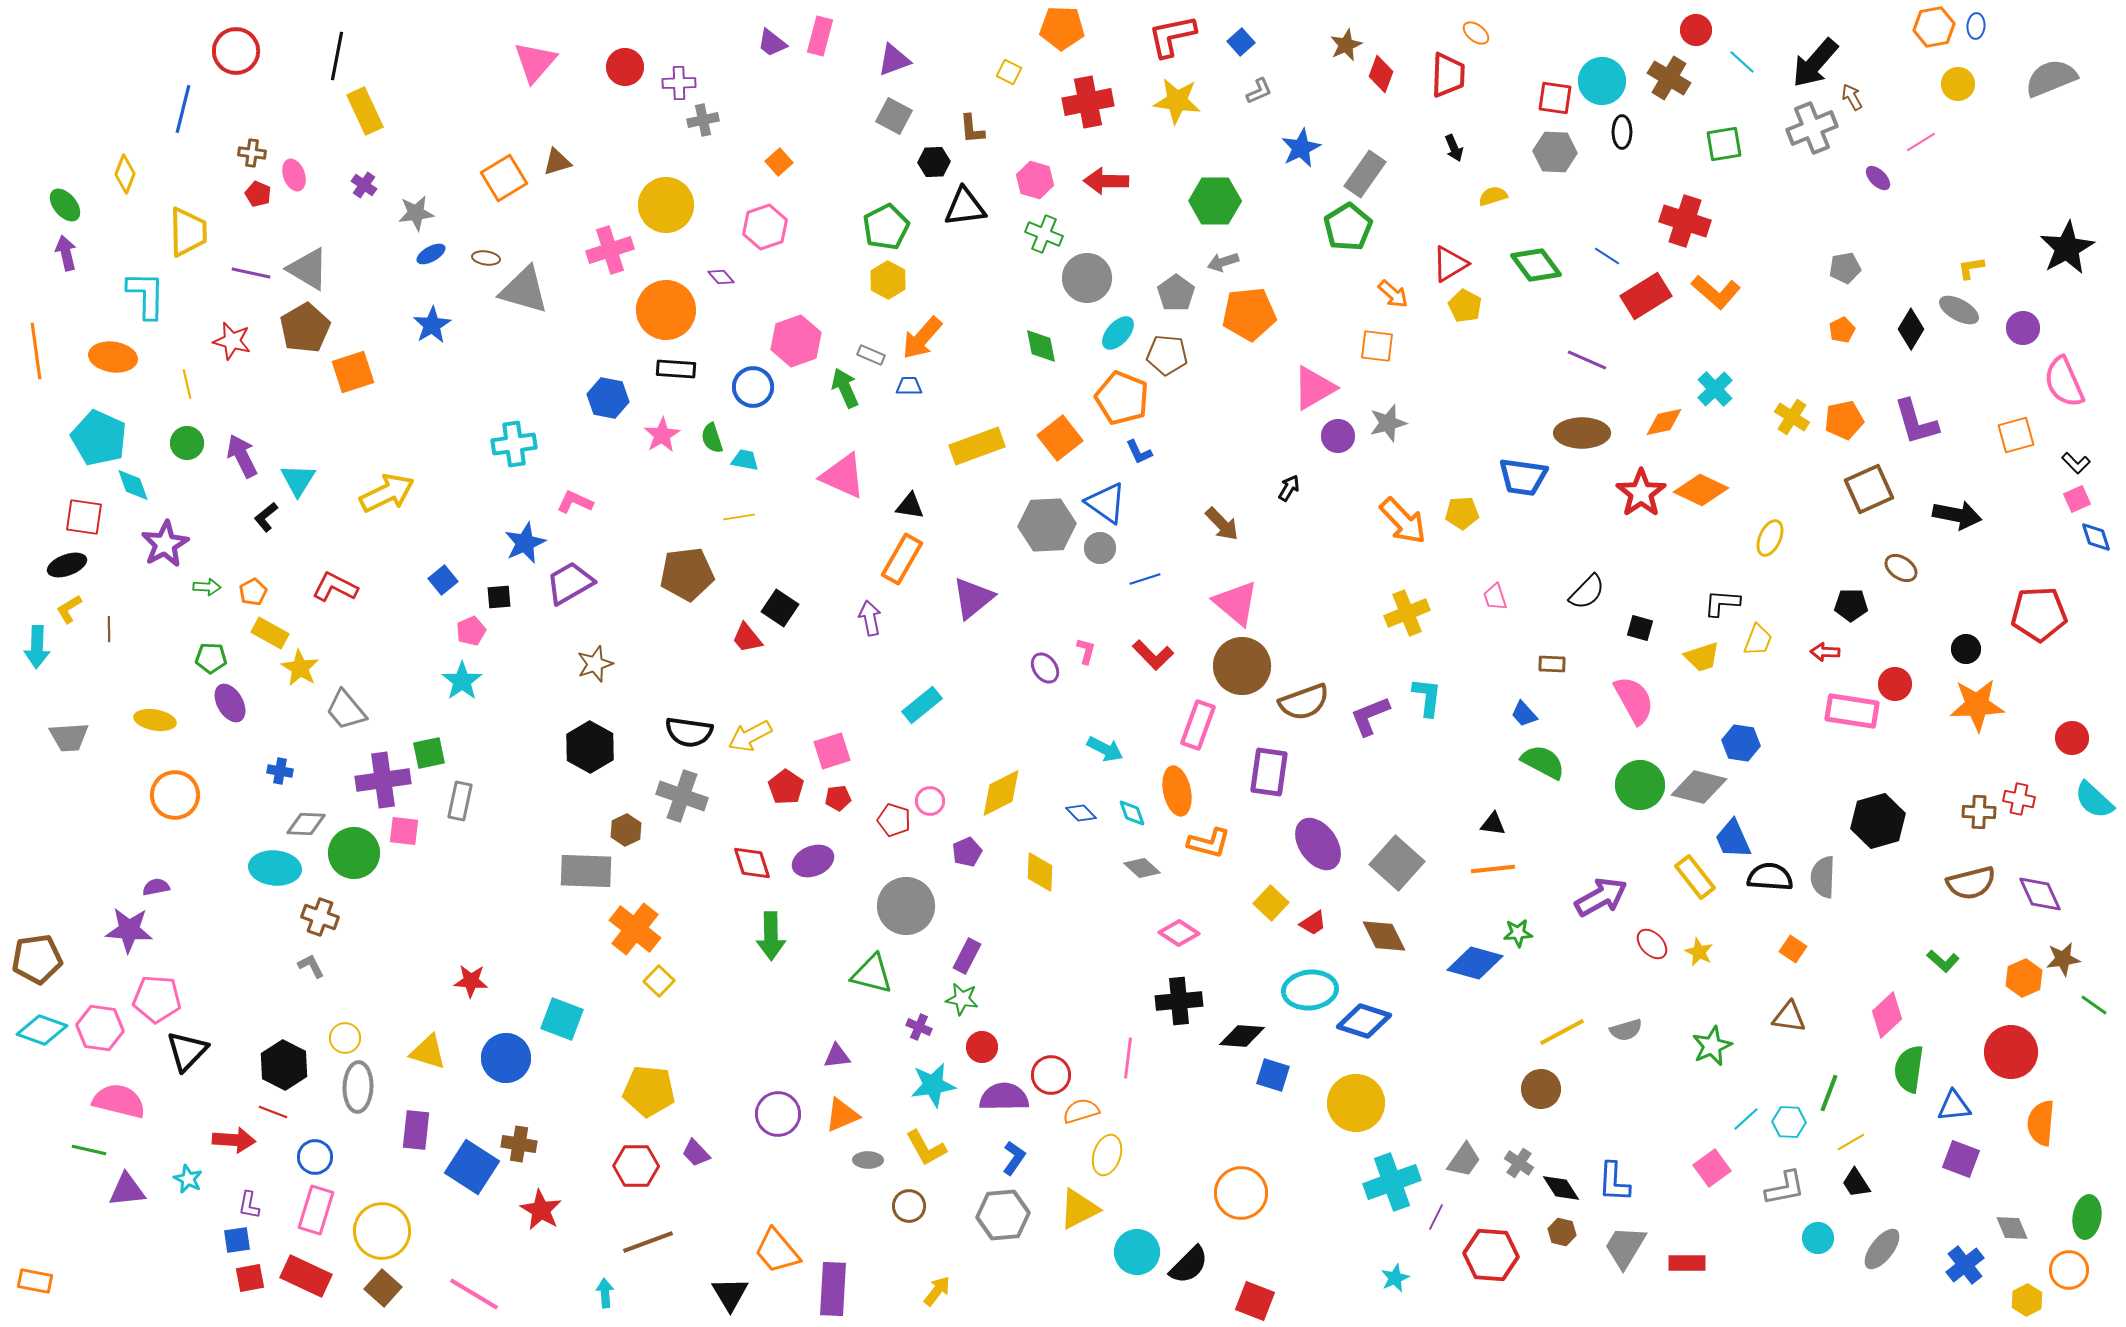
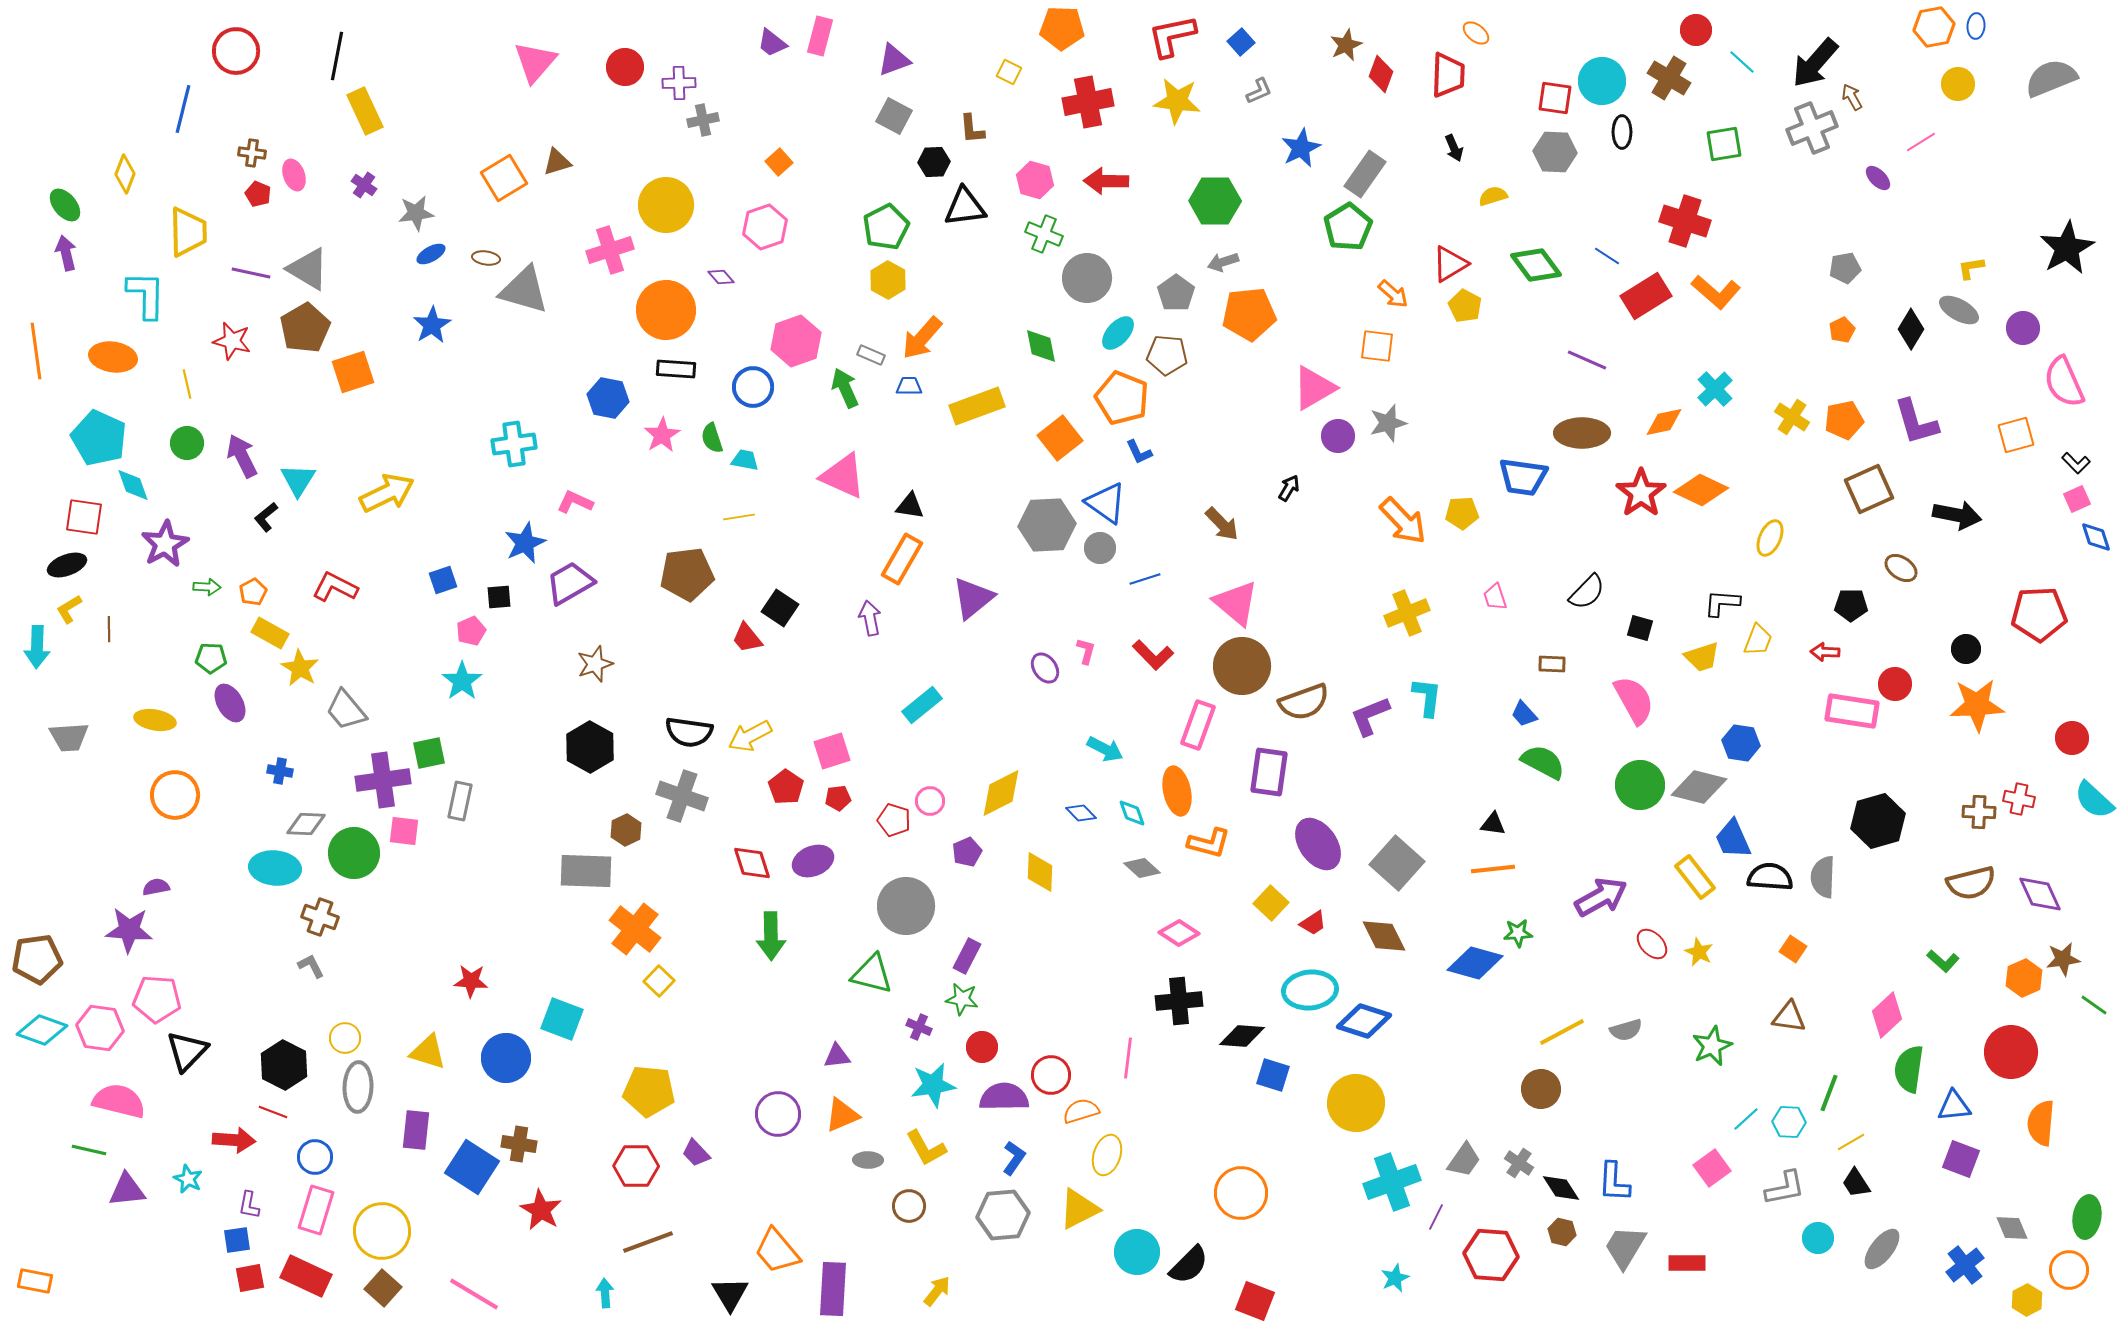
yellow rectangle at (977, 446): moved 40 px up
blue square at (443, 580): rotated 20 degrees clockwise
